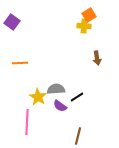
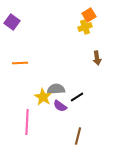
yellow cross: moved 1 px right, 1 px down; rotated 24 degrees counterclockwise
yellow star: moved 5 px right
